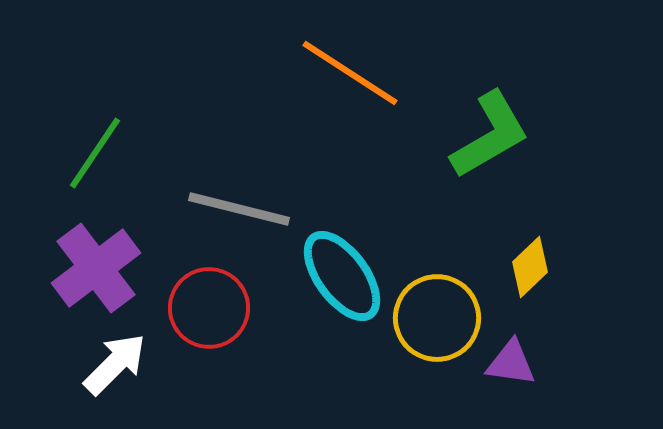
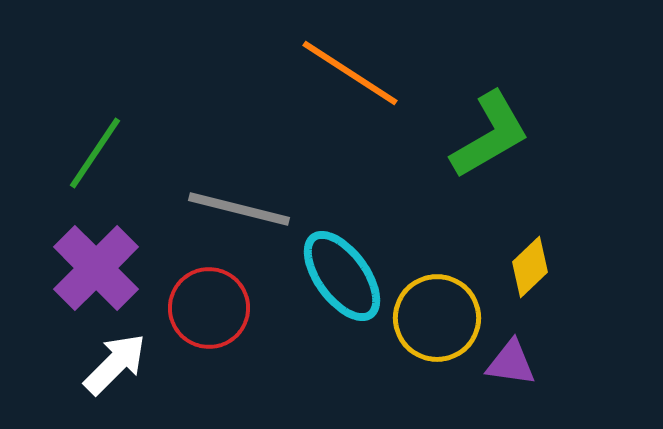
purple cross: rotated 8 degrees counterclockwise
